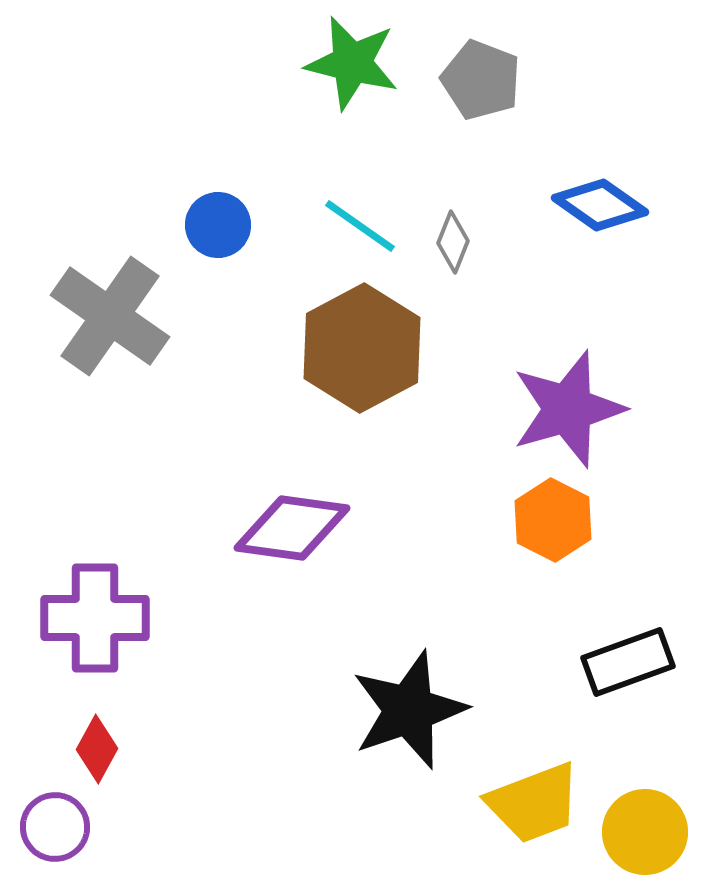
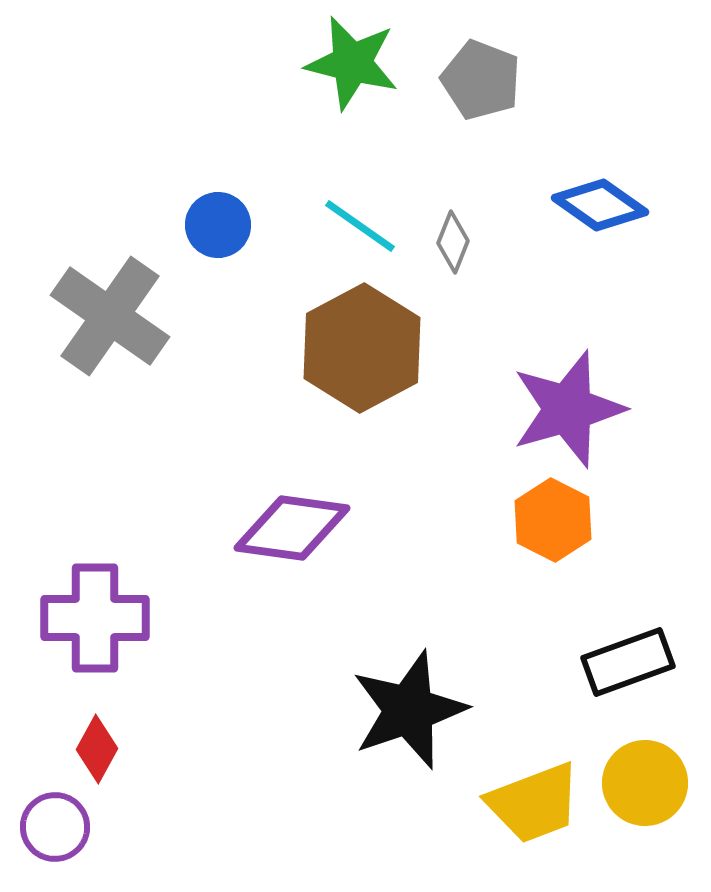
yellow circle: moved 49 px up
